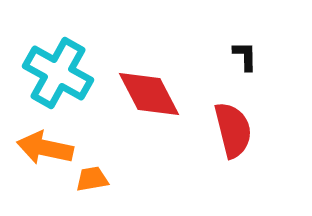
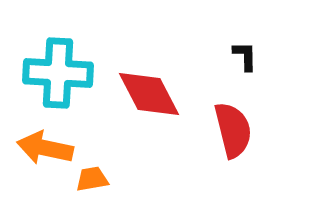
cyan cross: rotated 26 degrees counterclockwise
